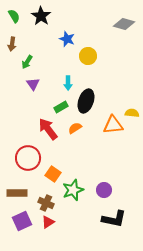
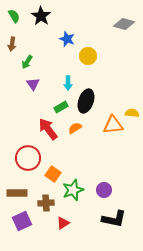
brown cross: rotated 28 degrees counterclockwise
red triangle: moved 15 px right, 1 px down
